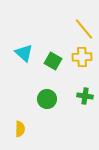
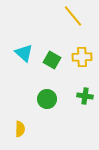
yellow line: moved 11 px left, 13 px up
green square: moved 1 px left, 1 px up
